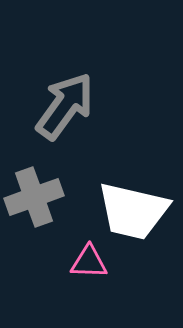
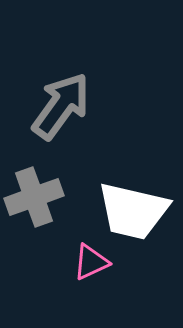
gray arrow: moved 4 px left
pink triangle: moved 2 px right; rotated 27 degrees counterclockwise
